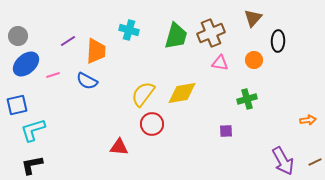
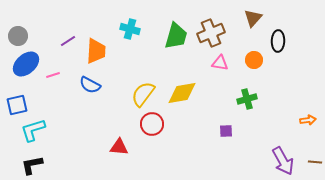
cyan cross: moved 1 px right, 1 px up
blue semicircle: moved 3 px right, 4 px down
brown line: rotated 32 degrees clockwise
